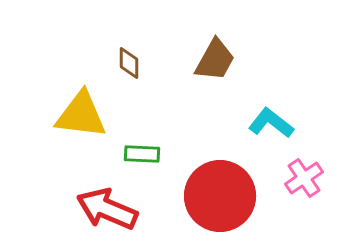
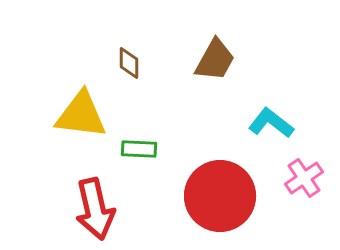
green rectangle: moved 3 px left, 5 px up
red arrow: moved 12 px left; rotated 126 degrees counterclockwise
